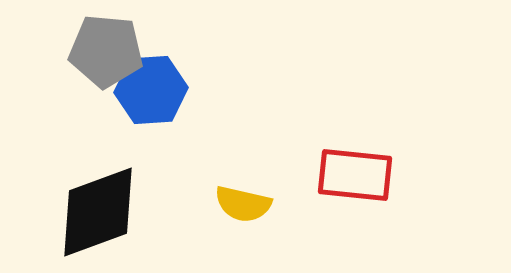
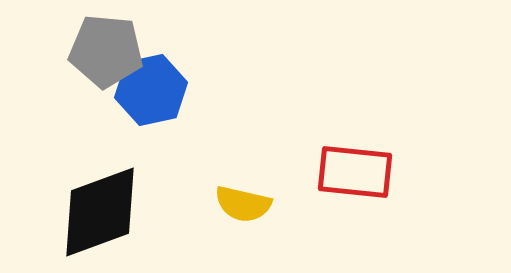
blue hexagon: rotated 8 degrees counterclockwise
red rectangle: moved 3 px up
black diamond: moved 2 px right
